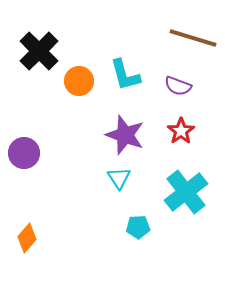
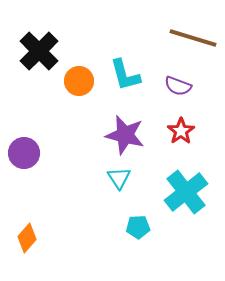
purple star: rotated 6 degrees counterclockwise
